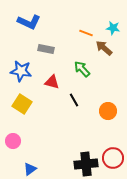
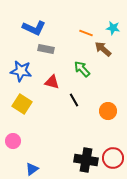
blue L-shape: moved 5 px right, 6 px down
brown arrow: moved 1 px left, 1 px down
black cross: moved 4 px up; rotated 15 degrees clockwise
blue triangle: moved 2 px right
